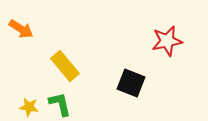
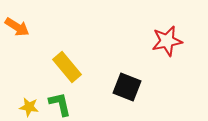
orange arrow: moved 4 px left, 2 px up
yellow rectangle: moved 2 px right, 1 px down
black square: moved 4 px left, 4 px down
